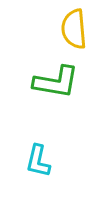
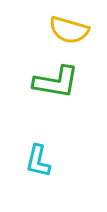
yellow semicircle: moved 5 px left, 1 px down; rotated 69 degrees counterclockwise
